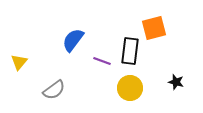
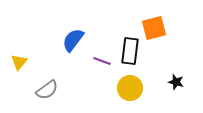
gray semicircle: moved 7 px left
